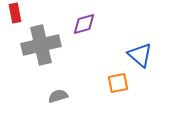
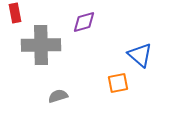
purple diamond: moved 2 px up
gray cross: rotated 12 degrees clockwise
